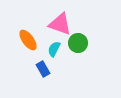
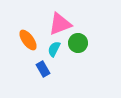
pink triangle: rotated 40 degrees counterclockwise
